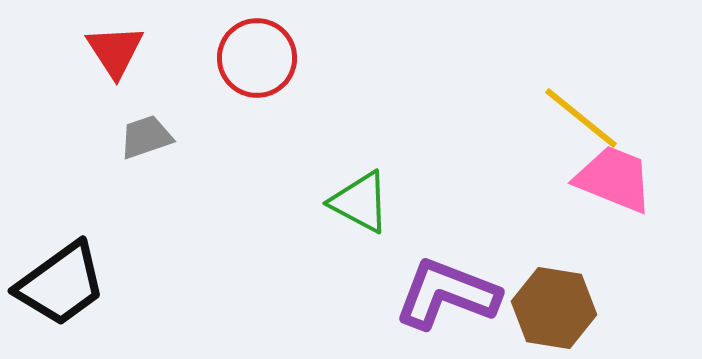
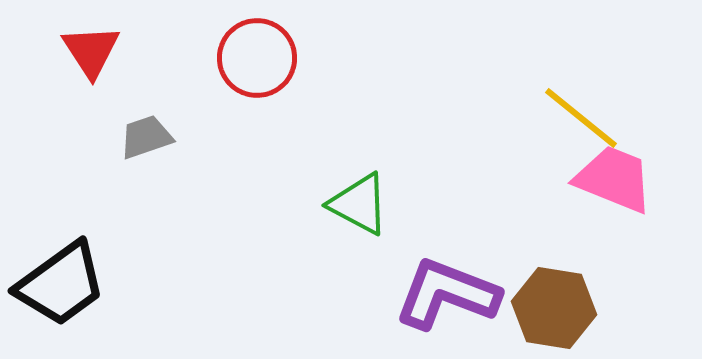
red triangle: moved 24 px left
green triangle: moved 1 px left, 2 px down
